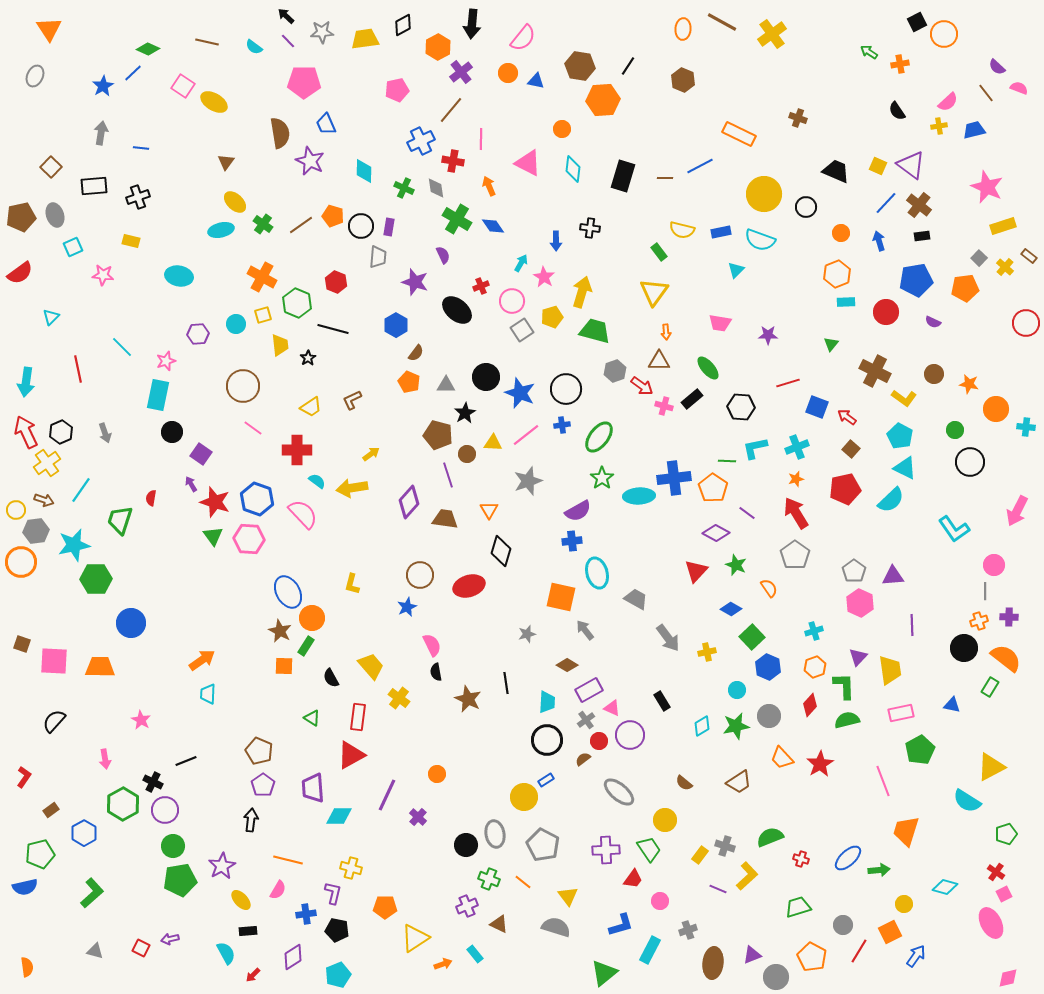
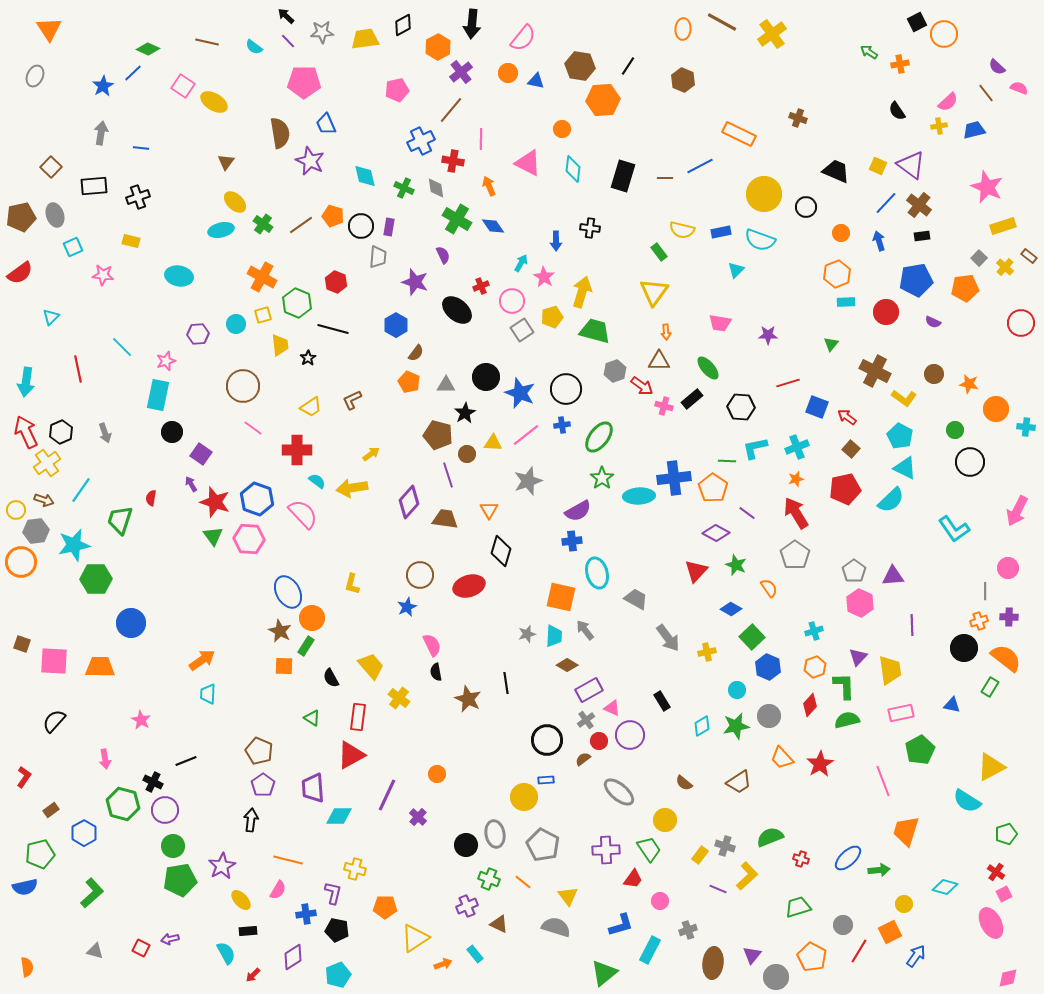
cyan diamond at (364, 171): moved 1 px right, 5 px down; rotated 15 degrees counterclockwise
red circle at (1026, 323): moved 5 px left
pink circle at (994, 565): moved 14 px right, 3 px down
cyan trapezoid at (547, 702): moved 7 px right, 66 px up
blue rectangle at (546, 780): rotated 28 degrees clockwise
green hexagon at (123, 804): rotated 16 degrees counterclockwise
yellow cross at (351, 868): moved 4 px right, 1 px down
purple triangle at (752, 955): rotated 30 degrees counterclockwise
